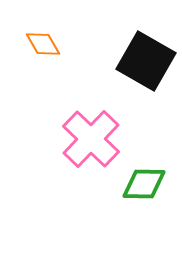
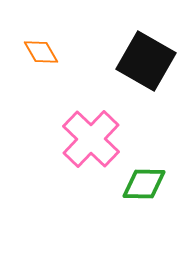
orange diamond: moved 2 px left, 8 px down
